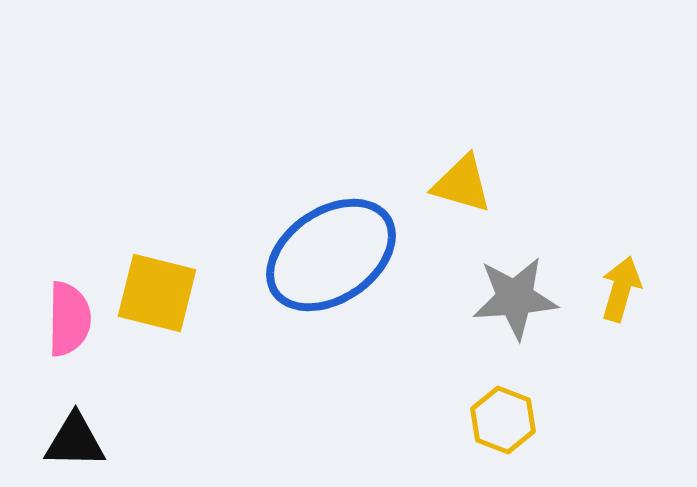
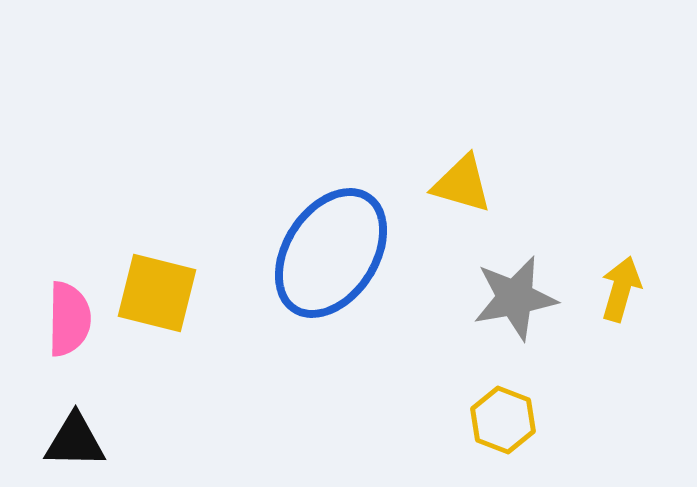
blue ellipse: moved 2 px up; rotated 23 degrees counterclockwise
gray star: rotated 6 degrees counterclockwise
